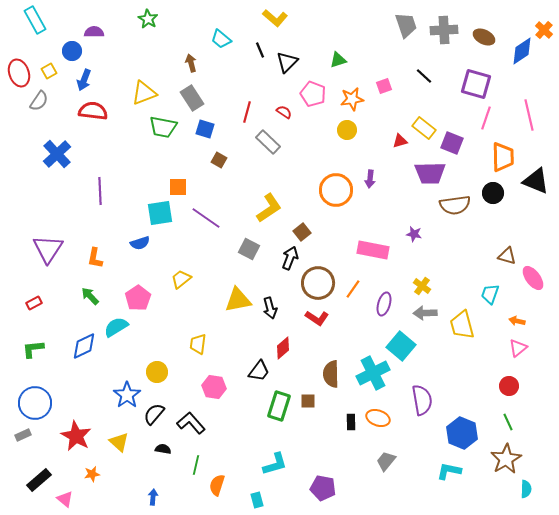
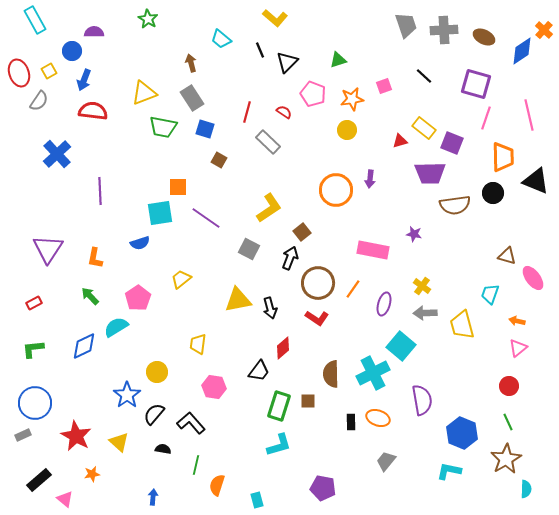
cyan L-shape at (275, 464): moved 4 px right, 19 px up
